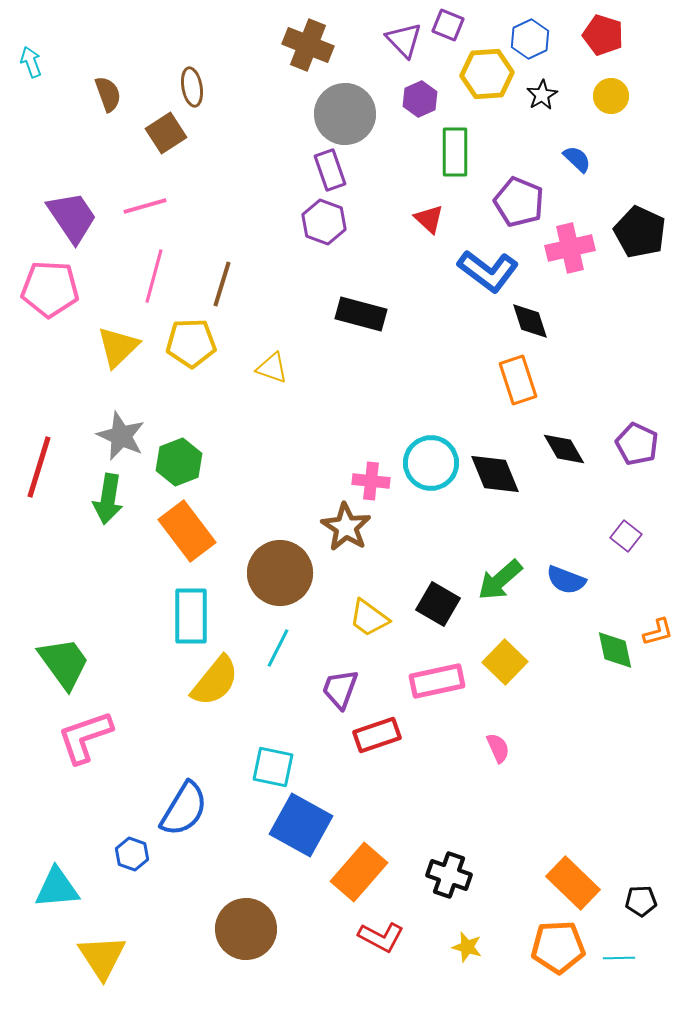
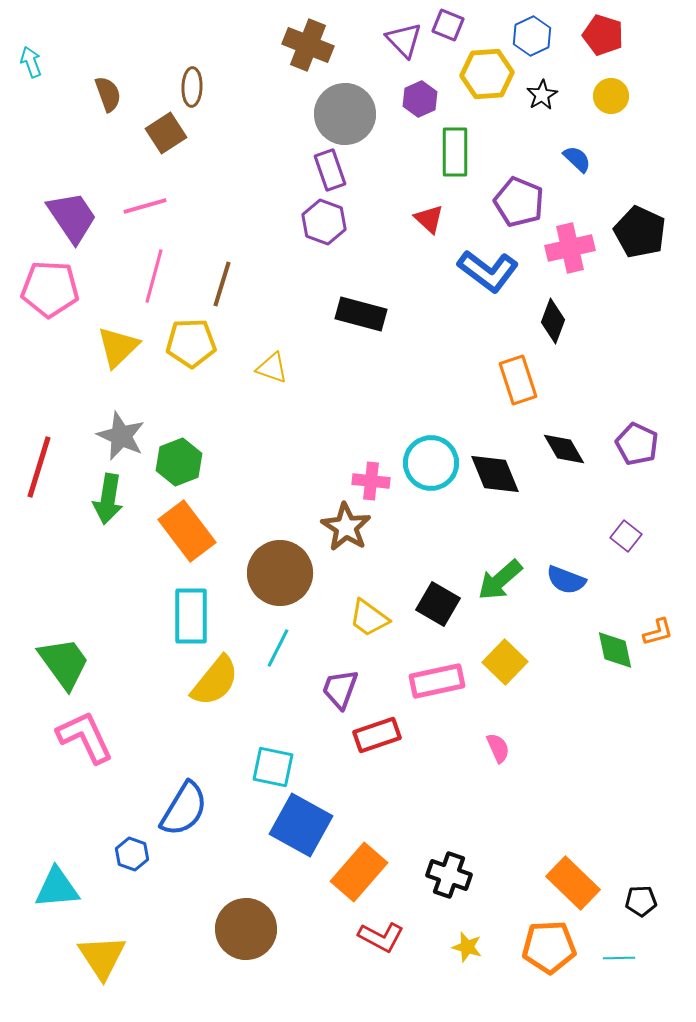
blue hexagon at (530, 39): moved 2 px right, 3 px up
brown ellipse at (192, 87): rotated 12 degrees clockwise
black diamond at (530, 321): moved 23 px right; rotated 39 degrees clockwise
pink L-shape at (85, 737): rotated 84 degrees clockwise
orange pentagon at (558, 947): moved 9 px left
